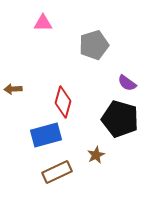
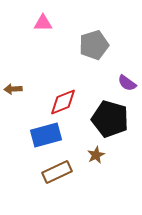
red diamond: rotated 52 degrees clockwise
black pentagon: moved 10 px left
